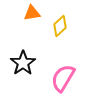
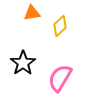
pink semicircle: moved 3 px left
